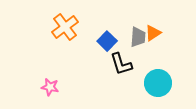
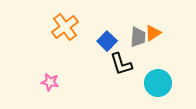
pink star: moved 5 px up
